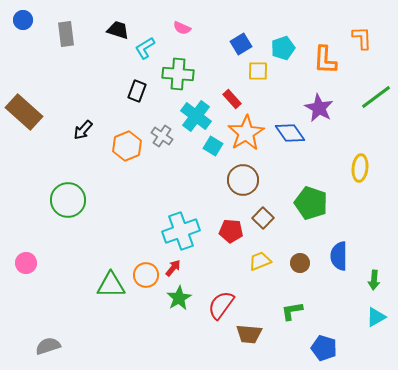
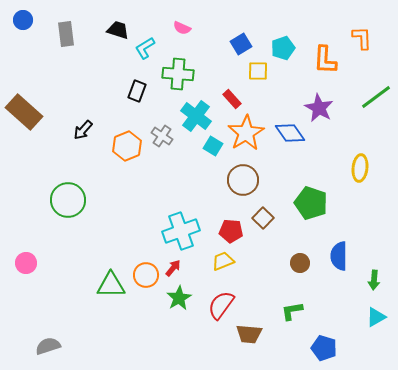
yellow trapezoid at (260, 261): moved 37 px left
